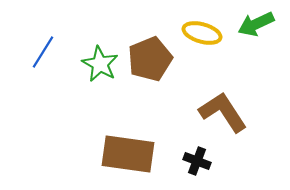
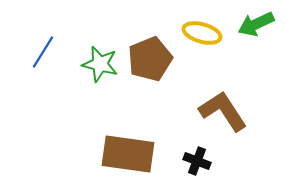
green star: rotated 15 degrees counterclockwise
brown L-shape: moved 1 px up
